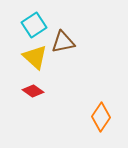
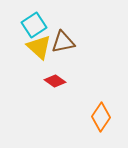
yellow triangle: moved 4 px right, 10 px up
red diamond: moved 22 px right, 10 px up
